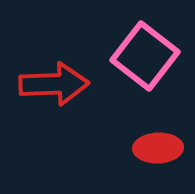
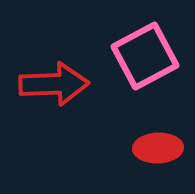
pink square: rotated 24 degrees clockwise
